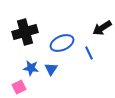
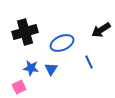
black arrow: moved 1 px left, 2 px down
blue line: moved 9 px down
